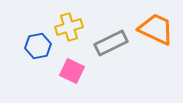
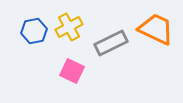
yellow cross: rotated 12 degrees counterclockwise
blue hexagon: moved 4 px left, 15 px up
